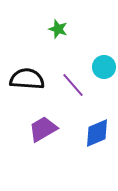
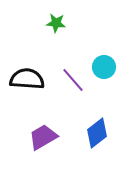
green star: moved 2 px left, 6 px up; rotated 12 degrees counterclockwise
purple line: moved 5 px up
purple trapezoid: moved 8 px down
blue diamond: rotated 16 degrees counterclockwise
